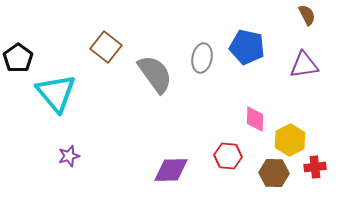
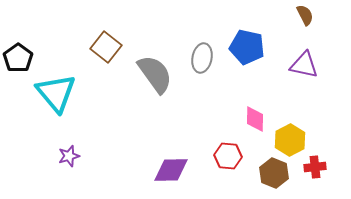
brown semicircle: moved 2 px left
purple triangle: rotated 20 degrees clockwise
brown hexagon: rotated 20 degrees clockwise
